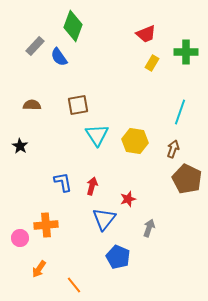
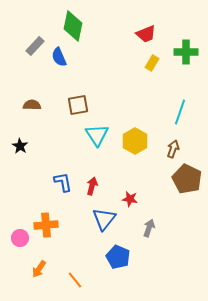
green diamond: rotated 8 degrees counterclockwise
blue semicircle: rotated 12 degrees clockwise
yellow hexagon: rotated 20 degrees clockwise
red star: moved 2 px right; rotated 28 degrees clockwise
orange line: moved 1 px right, 5 px up
